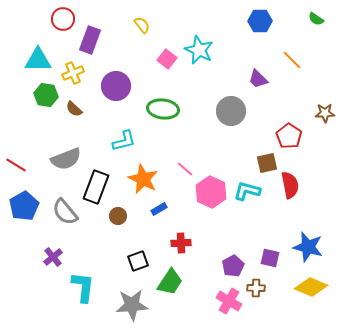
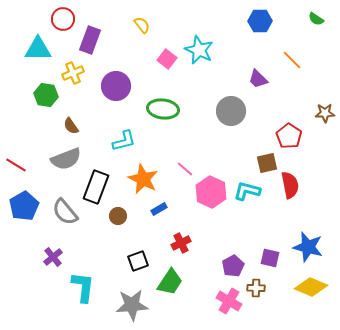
cyan triangle at (38, 60): moved 11 px up
brown semicircle at (74, 109): moved 3 px left, 17 px down; rotated 12 degrees clockwise
red cross at (181, 243): rotated 24 degrees counterclockwise
